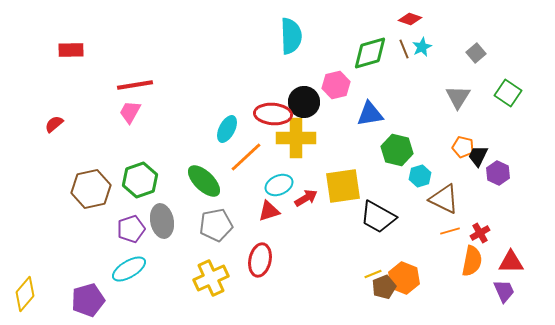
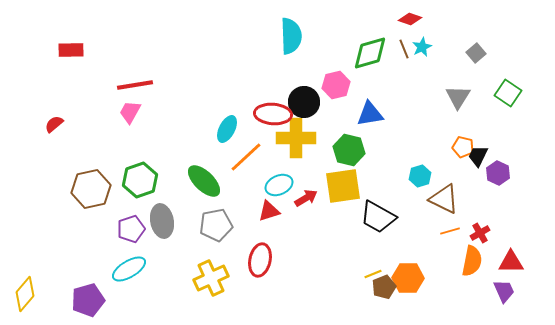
green hexagon at (397, 150): moved 48 px left
orange hexagon at (404, 278): moved 4 px right; rotated 20 degrees counterclockwise
